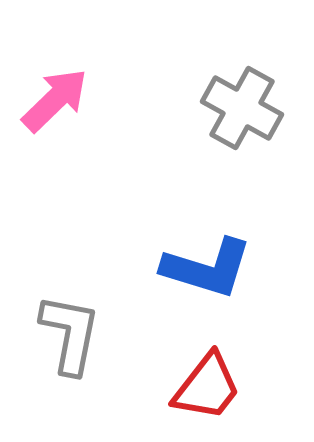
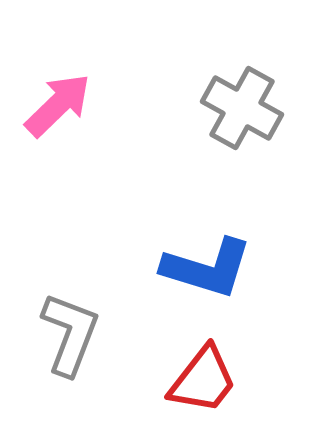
pink arrow: moved 3 px right, 5 px down
gray L-shape: rotated 10 degrees clockwise
red trapezoid: moved 4 px left, 7 px up
